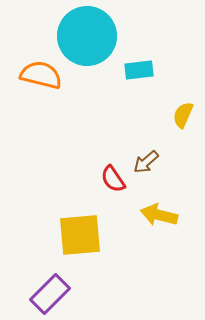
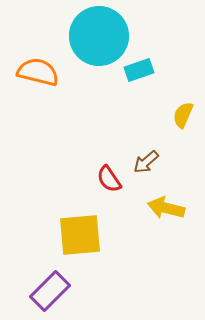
cyan circle: moved 12 px right
cyan rectangle: rotated 12 degrees counterclockwise
orange semicircle: moved 3 px left, 3 px up
red semicircle: moved 4 px left
yellow arrow: moved 7 px right, 7 px up
purple rectangle: moved 3 px up
